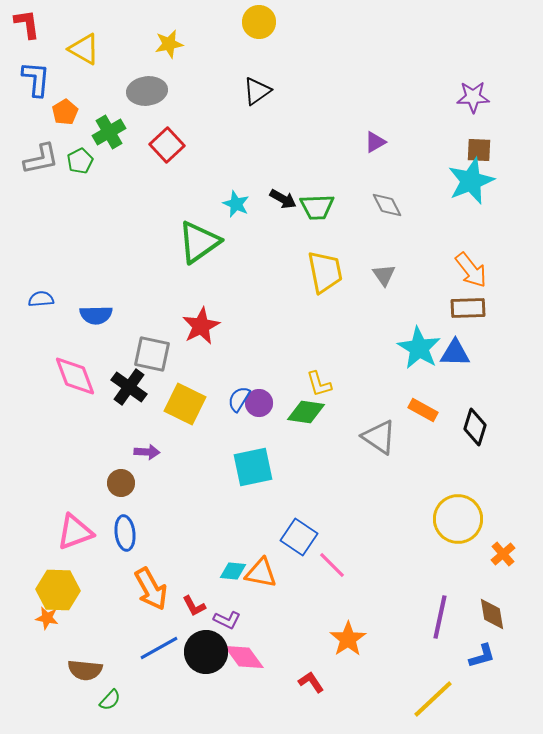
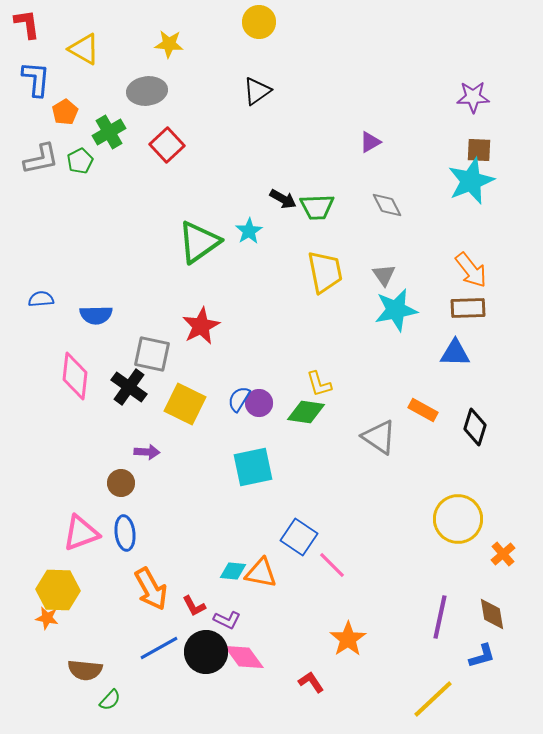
yellow star at (169, 44): rotated 16 degrees clockwise
purple triangle at (375, 142): moved 5 px left
cyan star at (236, 204): moved 13 px right, 27 px down; rotated 16 degrees clockwise
cyan star at (419, 348): moved 23 px left, 38 px up; rotated 30 degrees clockwise
pink diamond at (75, 376): rotated 27 degrees clockwise
pink triangle at (75, 532): moved 6 px right, 1 px down
